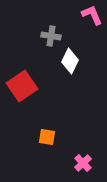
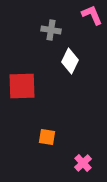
gray cross: moved 6 px up
red square: rotated 32 degrees clockwise
